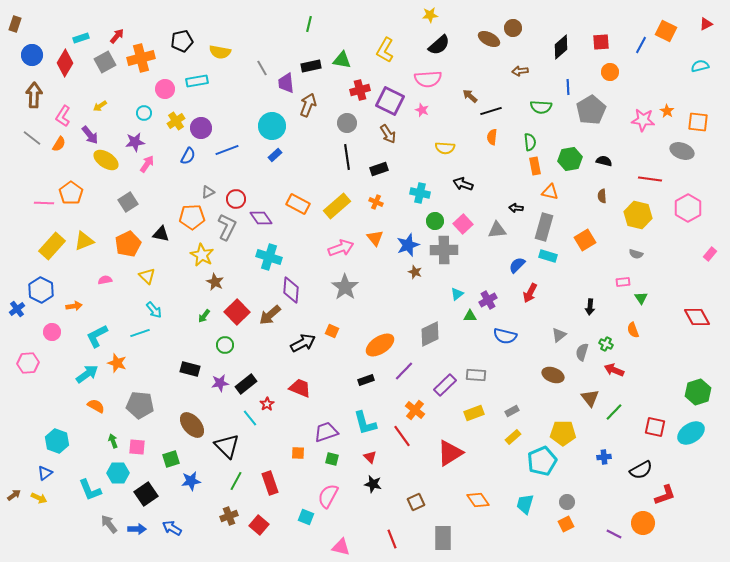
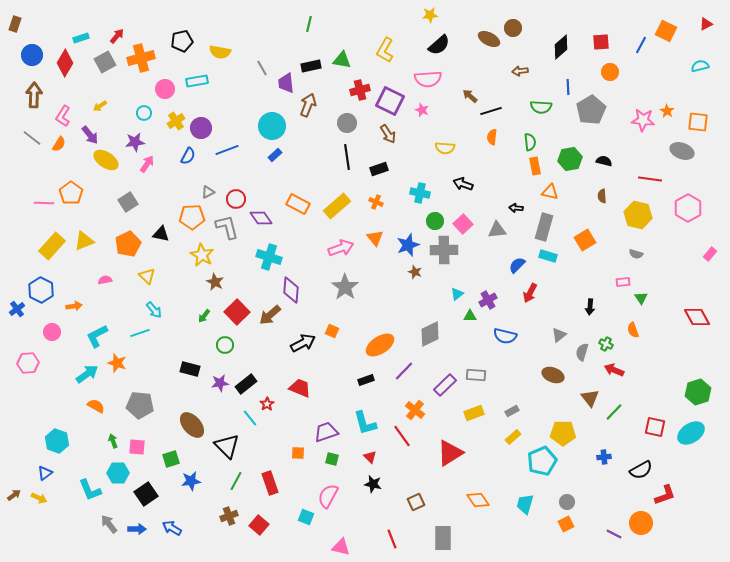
gray L-shape at (227, 227): rotated 40 degrees counterclockwise
orange circle at (643, 523): moved 2 px left
